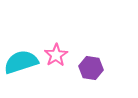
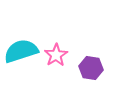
cyan semicircle: moved 11 px up
